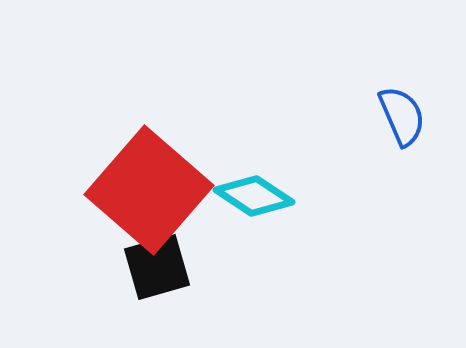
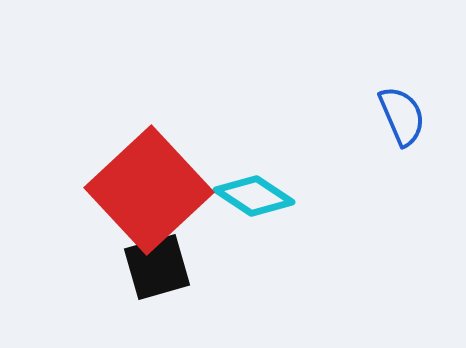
red square: rotated 6 degrees clockwise
